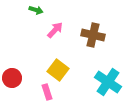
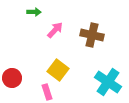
green arrow: moved 2 px left, 2 px down; rotated 16 degrees counterclockwise
brown cross: moved 1 px left
